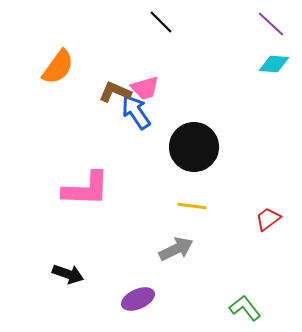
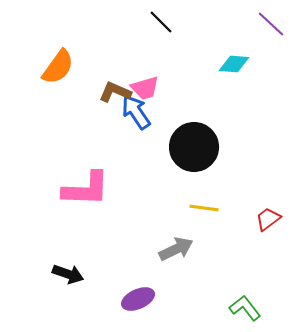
cyan diamond: moved 40 px left
yellow line: moved 12 px right, 2 px down
